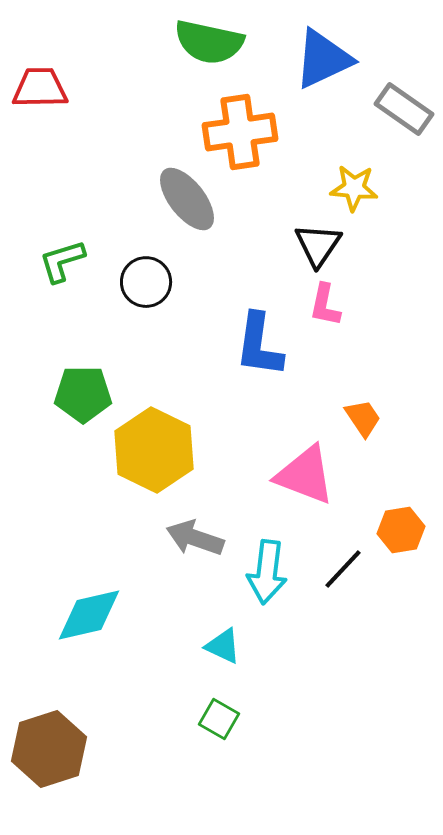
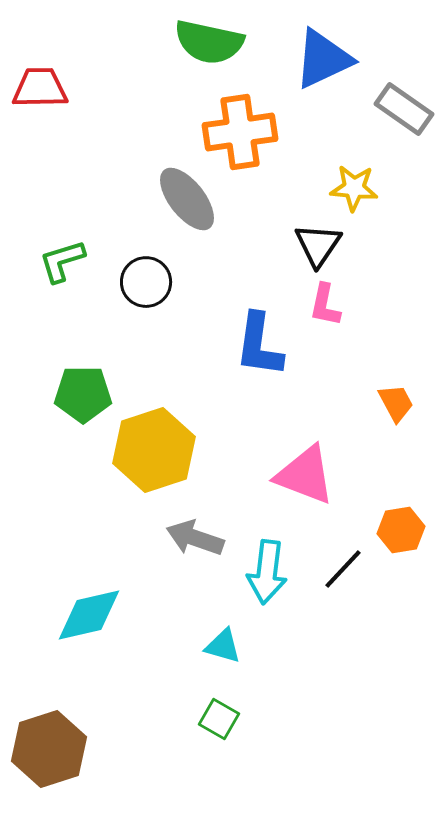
orange trapezoid: moved 33 px right, 15 px up; rotated 6 degrees clockwise
yellow hexagon: rotated 16 degrees clockwise
cyan triangle: rotated 9 degrees counterclockwise
